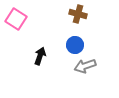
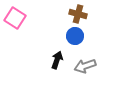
pink square: moved 1 px left, 1 px up
blue circle: moved 9 px up
black arrow: moved 17 px right, 4 px down
